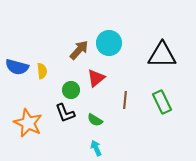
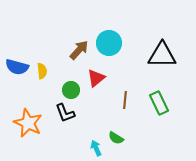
green rectangle: moved 3 px left, 1 px down
green semicircle: moved 21 px right, 18 px down
